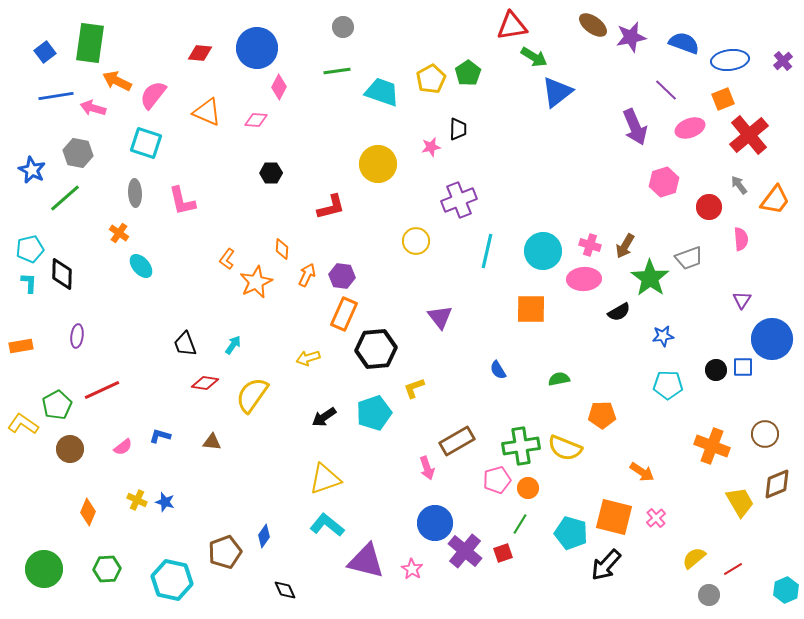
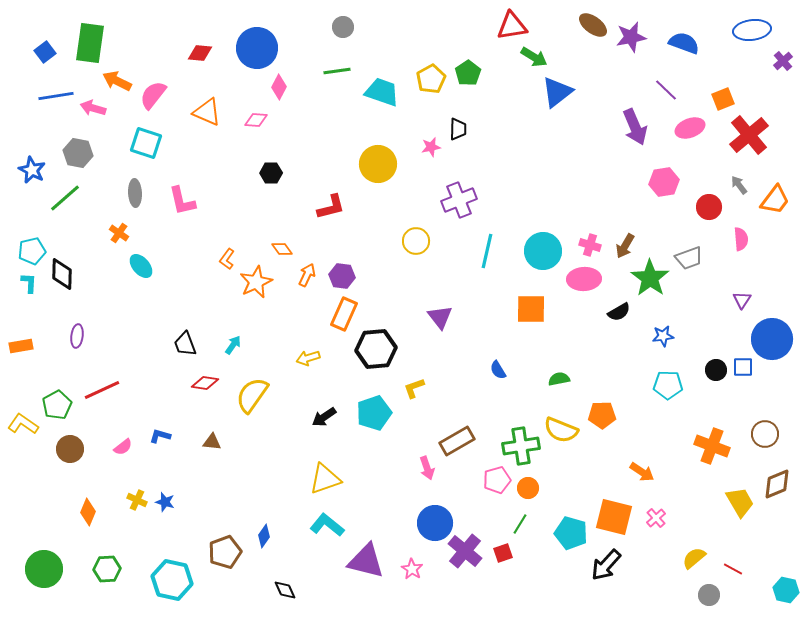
blue ellipse at (730, 60): moved 22 px right, 30 px up
pink hexagon at (664, 182): rotated 8 degrees clockwise
cyan pentagon at (30, 249): moved 2 px right, 2 px down
orange diamond at (282, 249): rotated 40 degrees counterclockwise
yellow semicircle at (565, 448): moved 4 px left, 18 px up
red line at (733, 569): rotated 60 degrees clockwise
cyan hexagon at (786, 590): rotated 25 degrees counterclockwise
